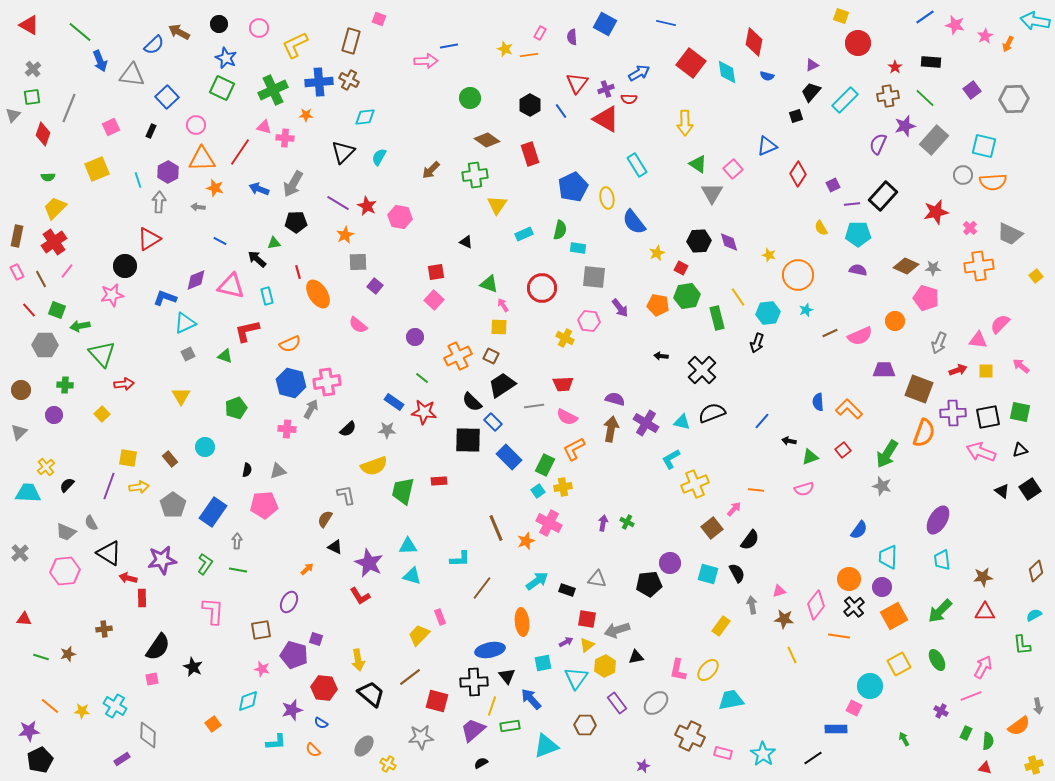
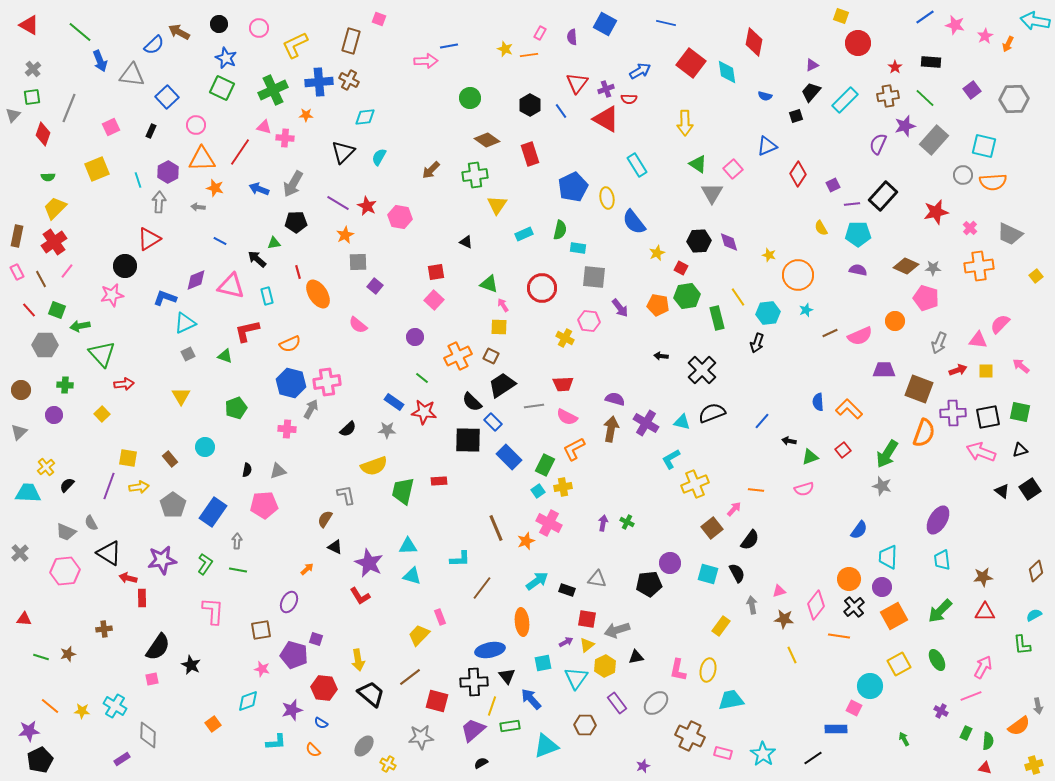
blue arrow at (639, 73): moved 1 px right, 2 px up
blue semicircle at (767, 76): moved 2 px left, 20 px down
black star at (193, 667): moved 2 px left, 2 px up
yellow ellipse at (708, 670): rotated 30 degrees counterclockwise
